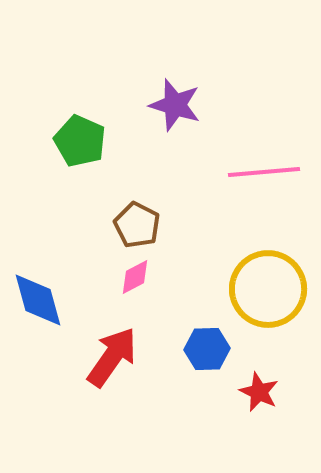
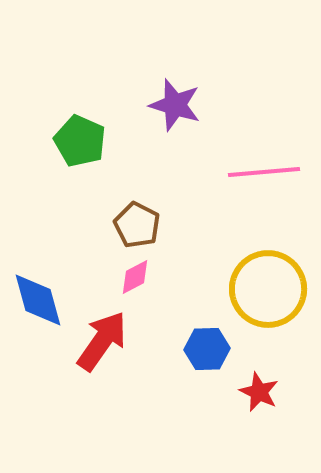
red arrow: moved 10 px left, 16 px up
